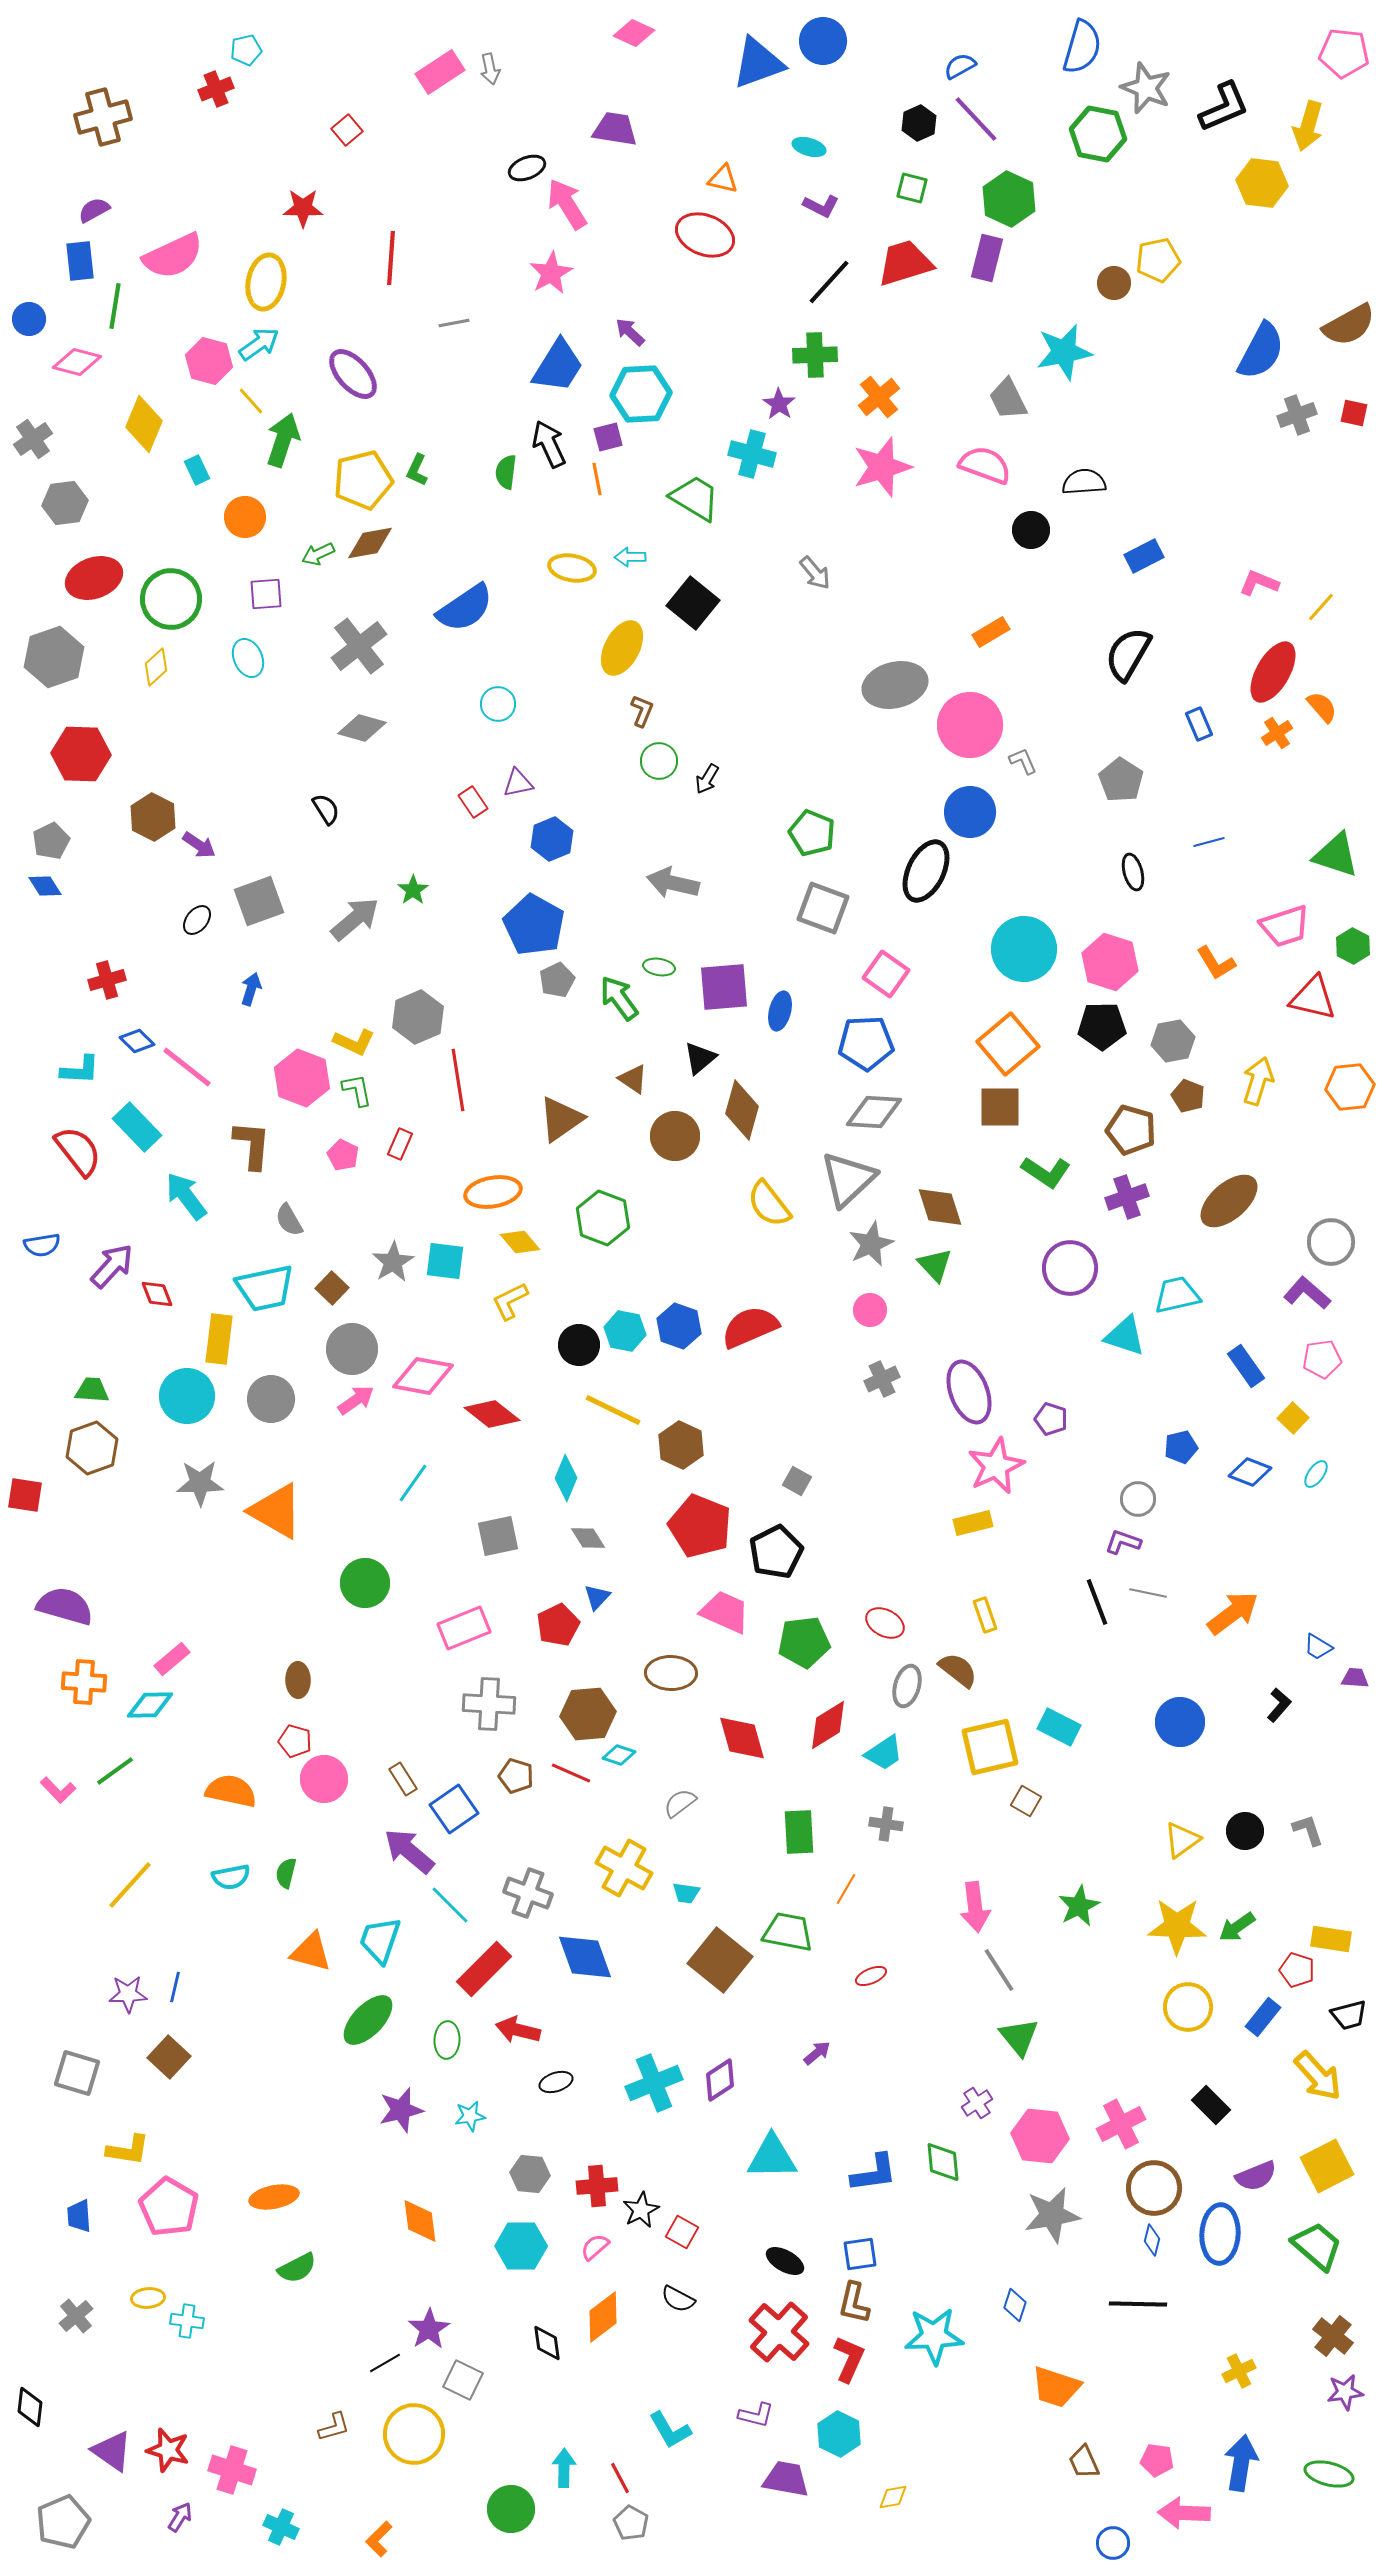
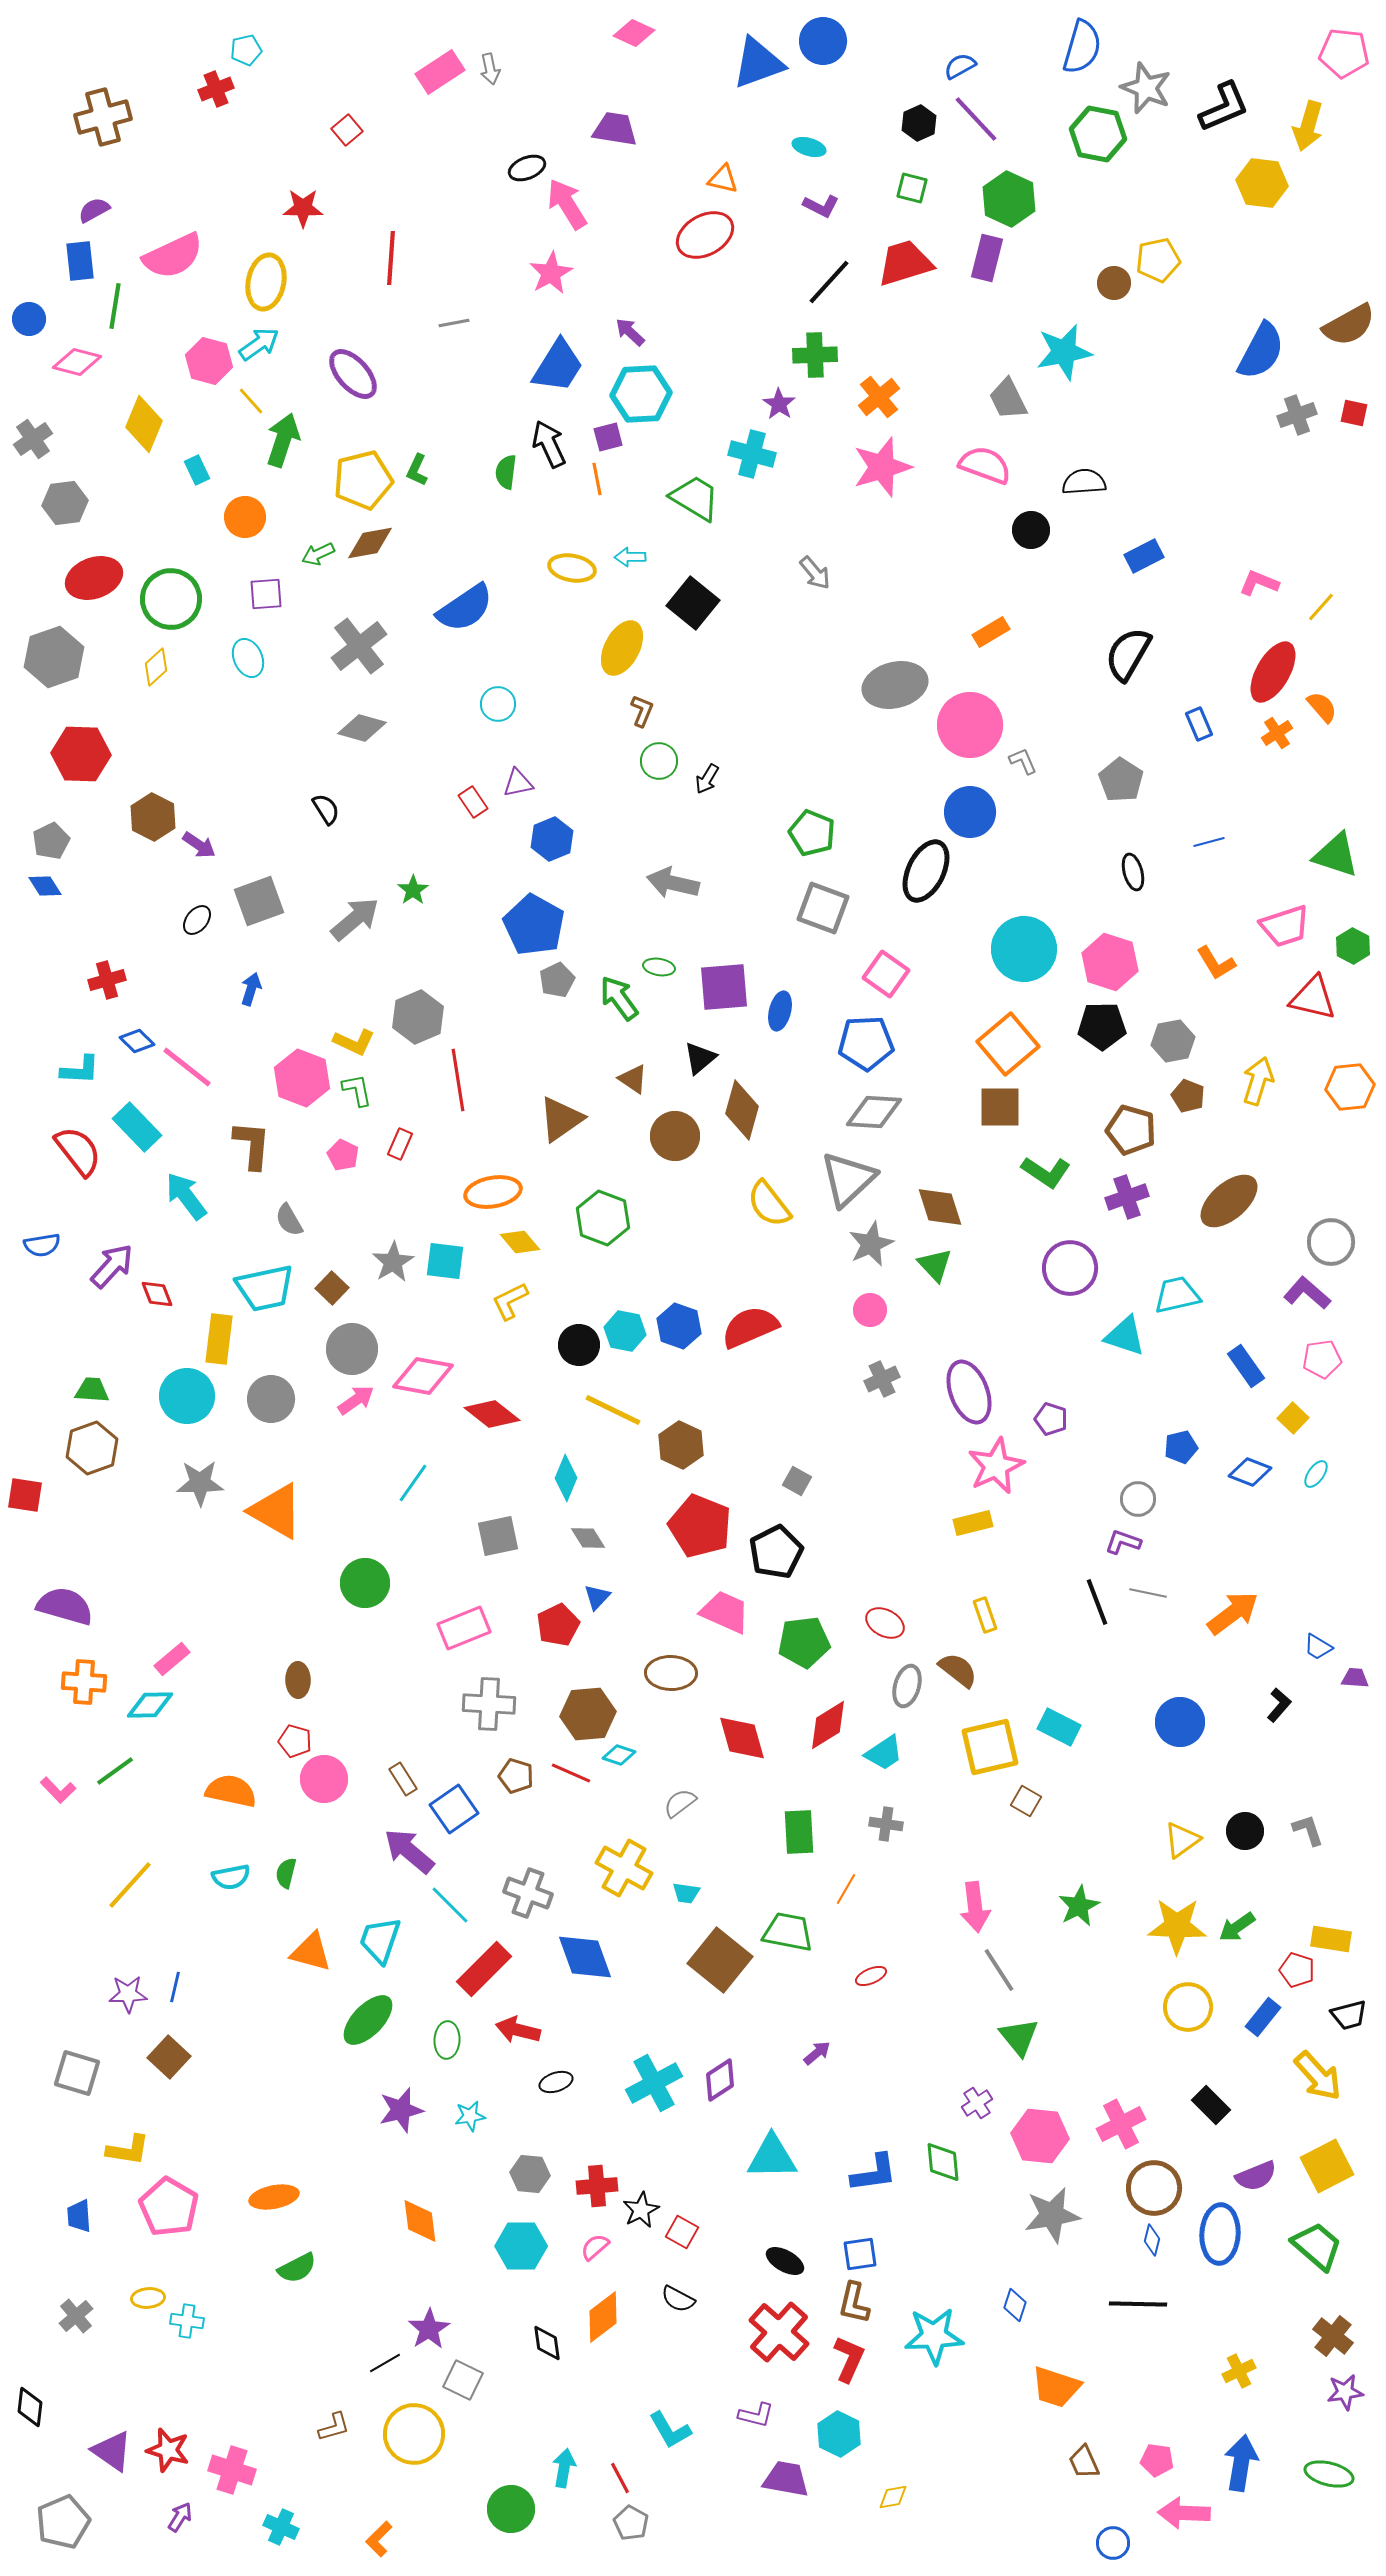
red ellipse at (705, 235): rotated 50 degrees counterclockwise
cyan cross at (654, 2083): rotated 6 degrees counterclockwise
cyan arrow at (564, 2468): rotated 9 degrees clockwise
